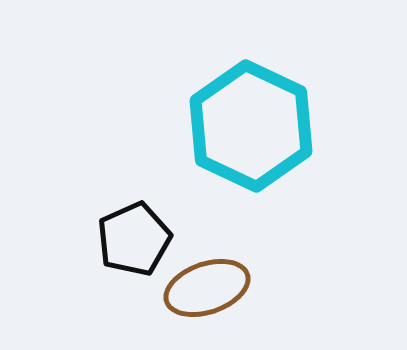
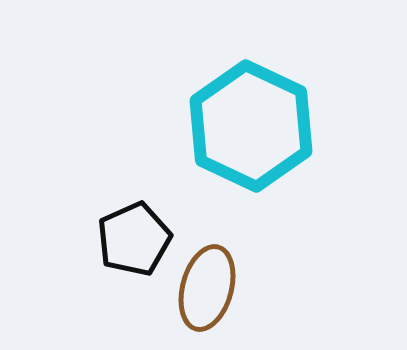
brown ellipse: rotated 56 degrees counterclockwise
